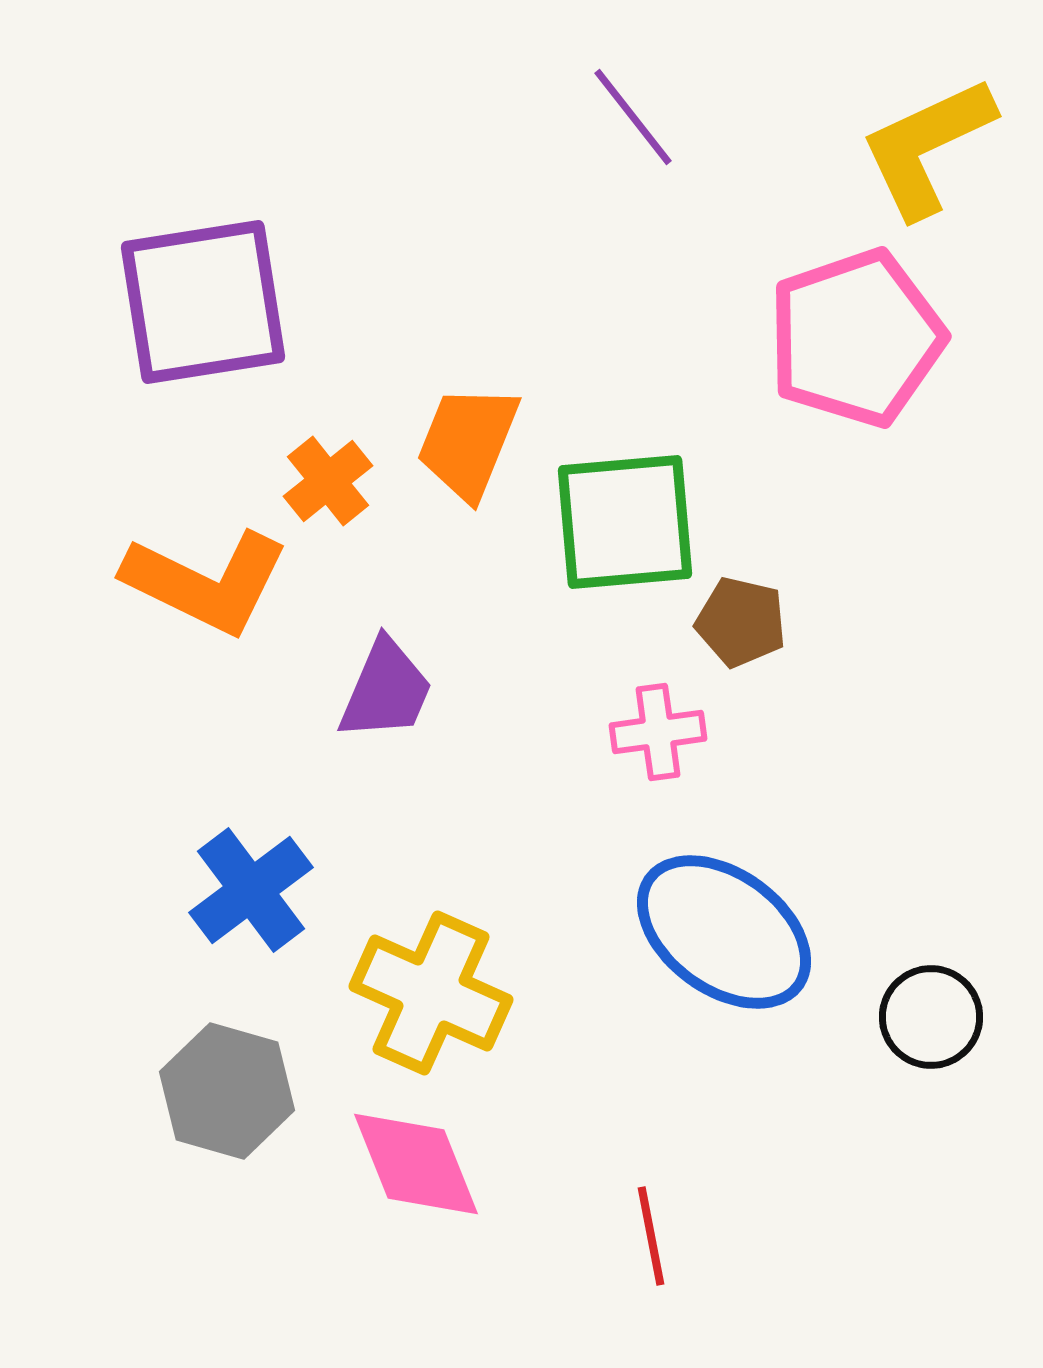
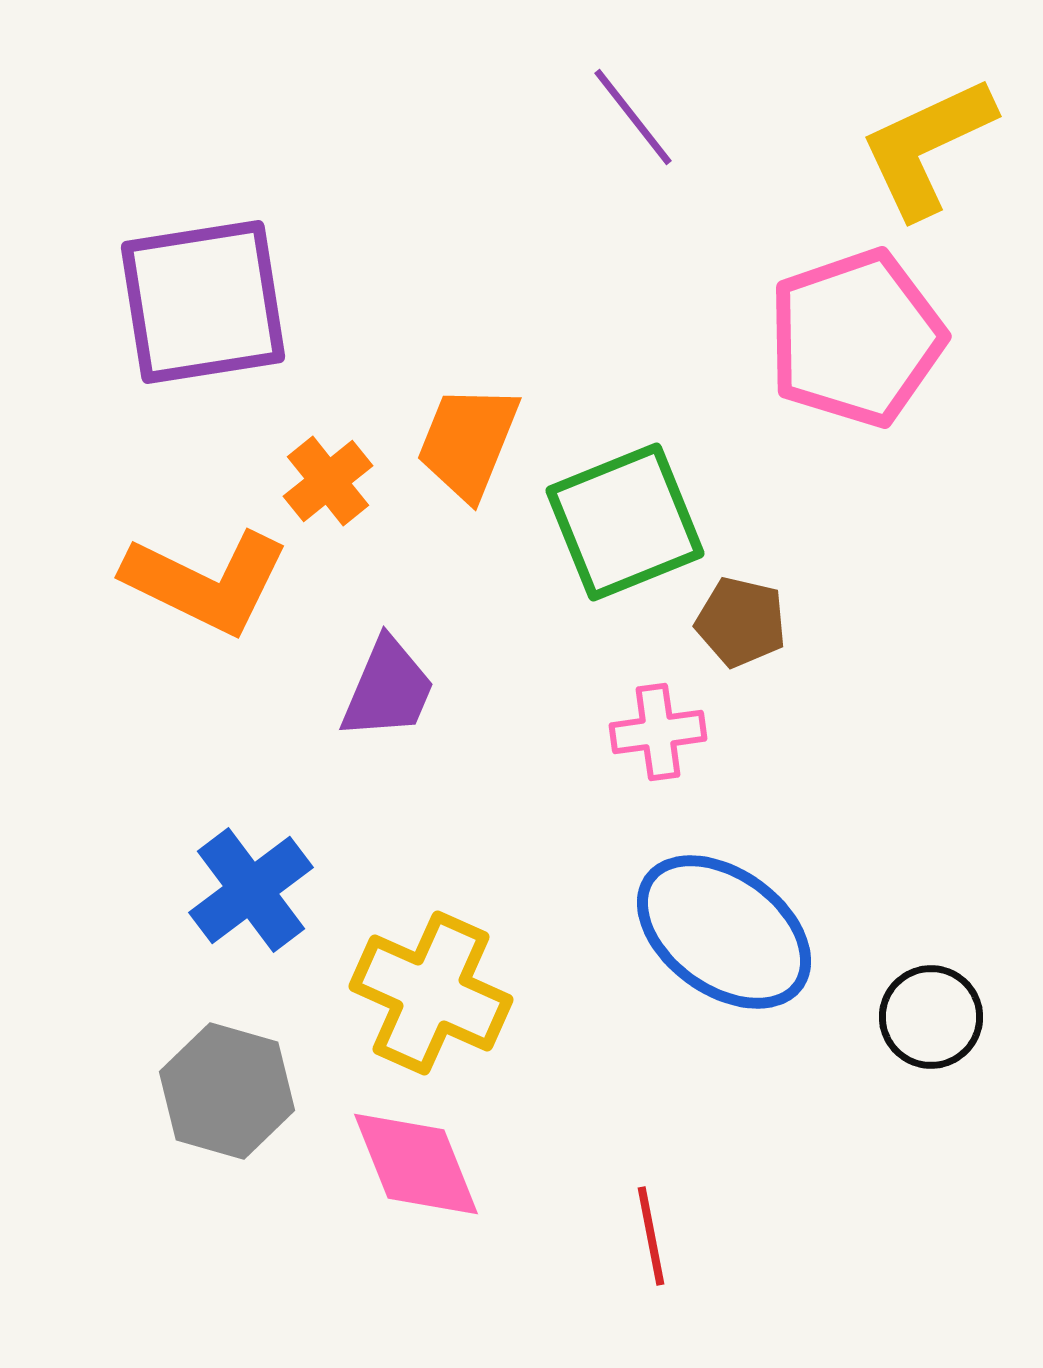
green square: rotated 17 degrees counterclockwise
purple trapezoid: moved 2 px right, 1 px up
